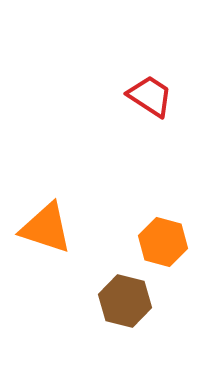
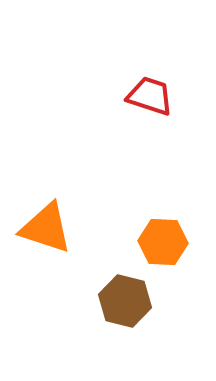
red trapezoid: rotated 15 degrees counterclockwise
orange hexagon: rotated 12 degrees counterclockwise
